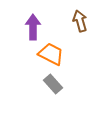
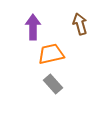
brown arrow: moved 3 px down
orange trapezoid: rotated 40 degrees counterclockwise
